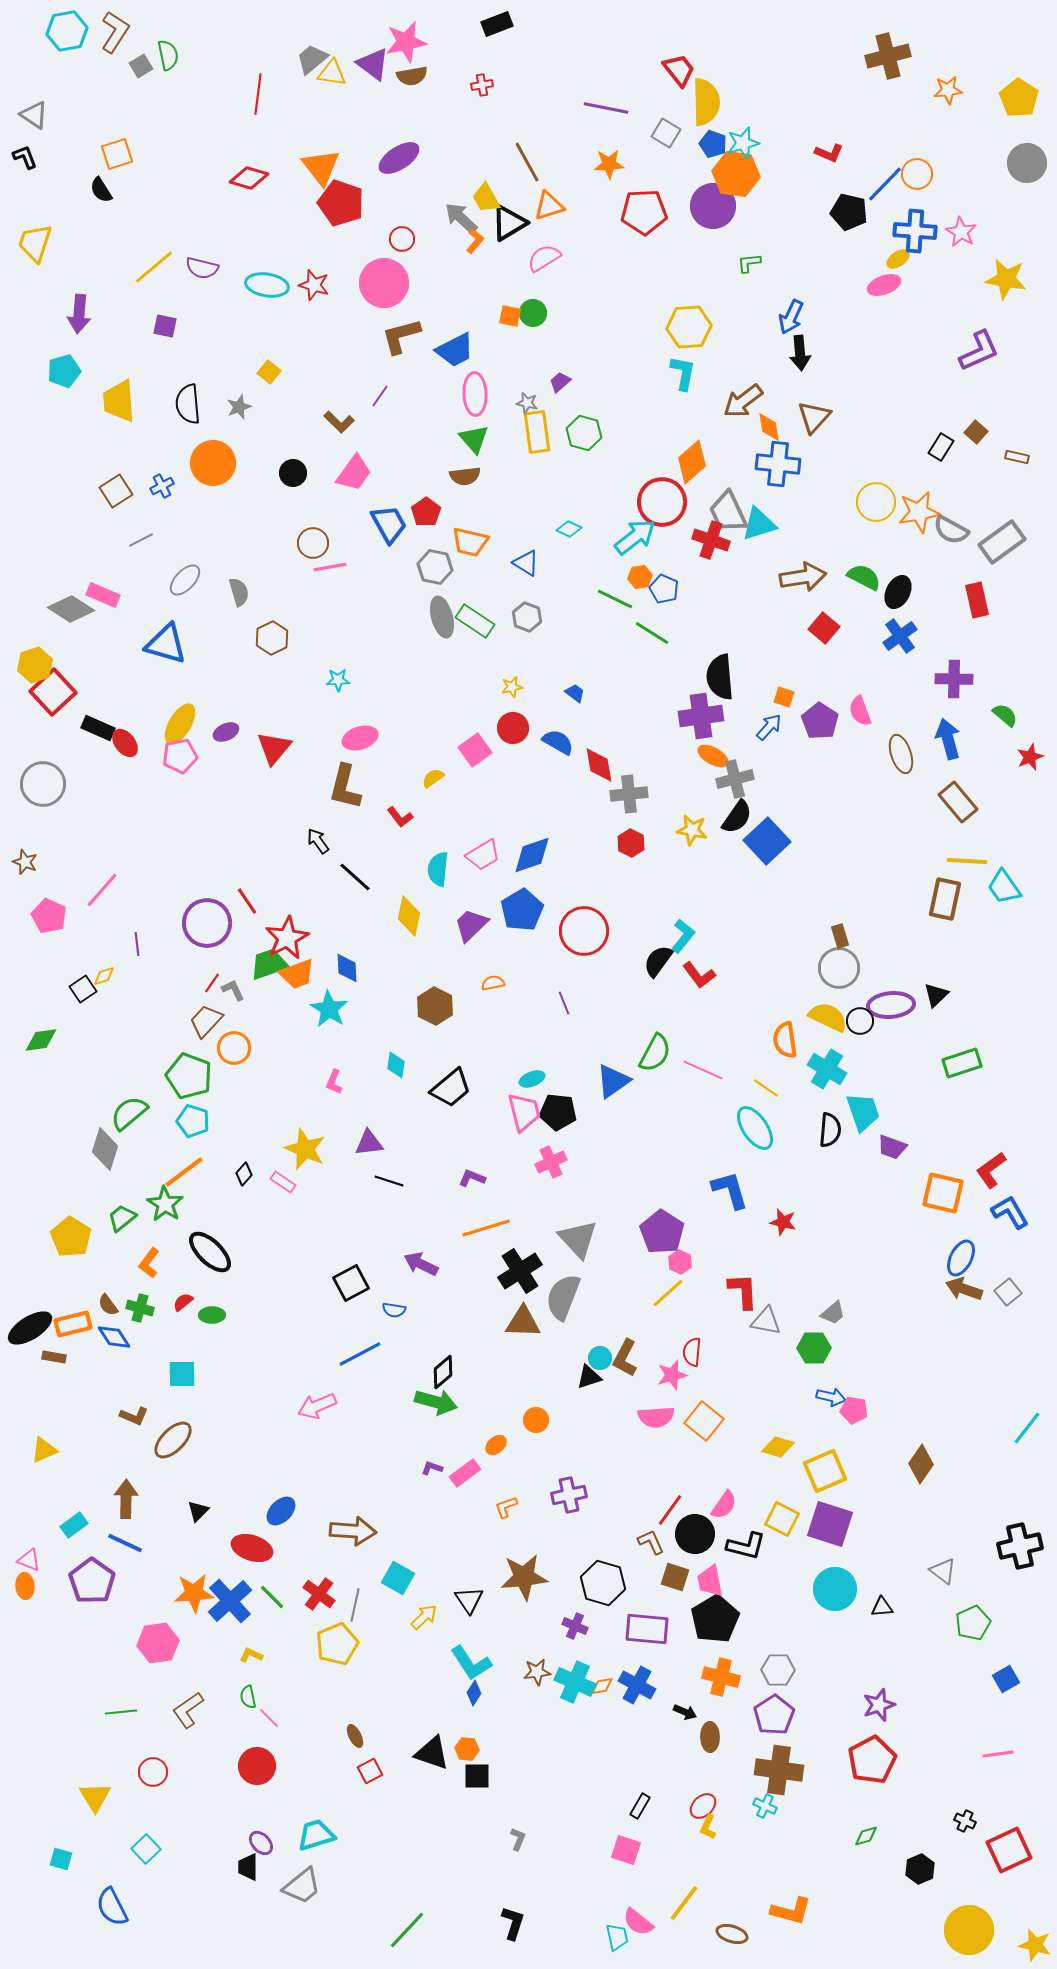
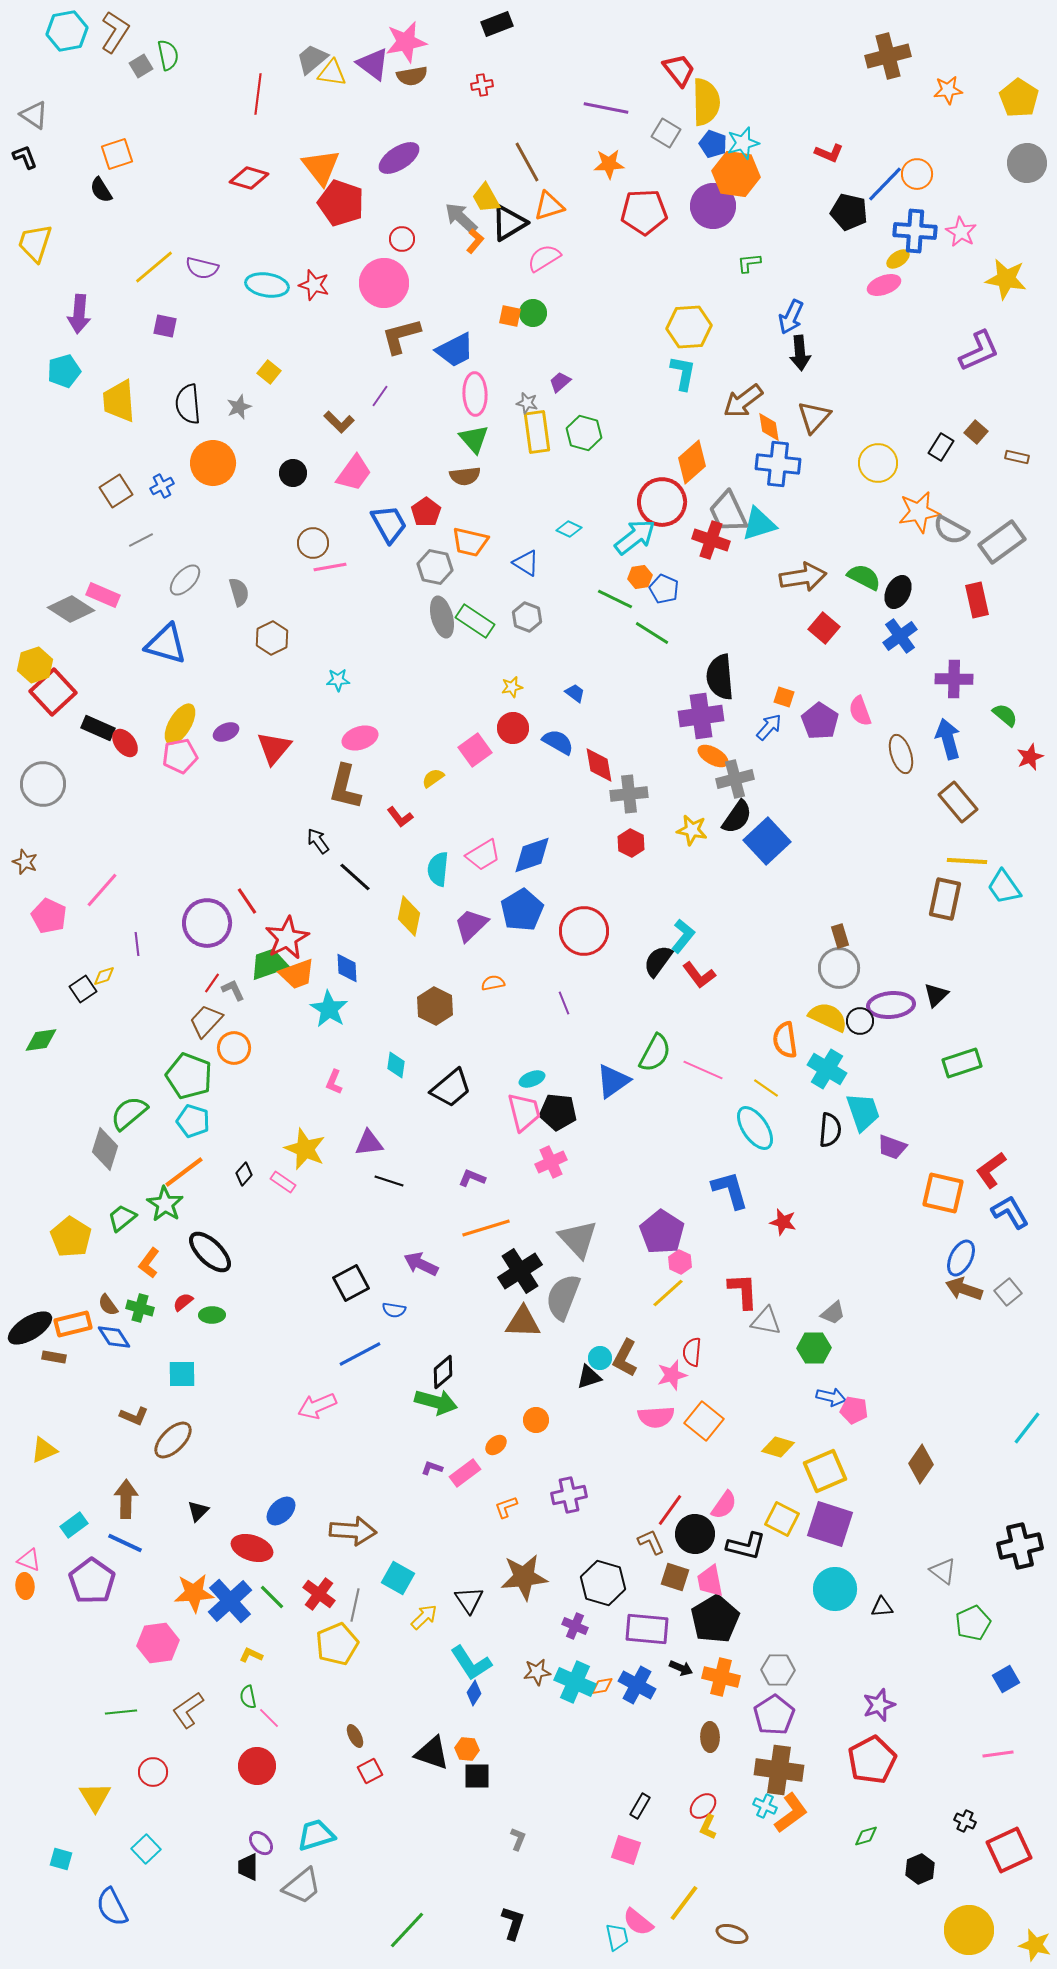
yellow circle at (876, 502): moved 2 px right, 39 px up
black arrow at (685, 1712): moved 4 px left, 44 px up
orange L-shape at (791, 1911): moved 98 px up; rotated 51 degrees counterclockwise
